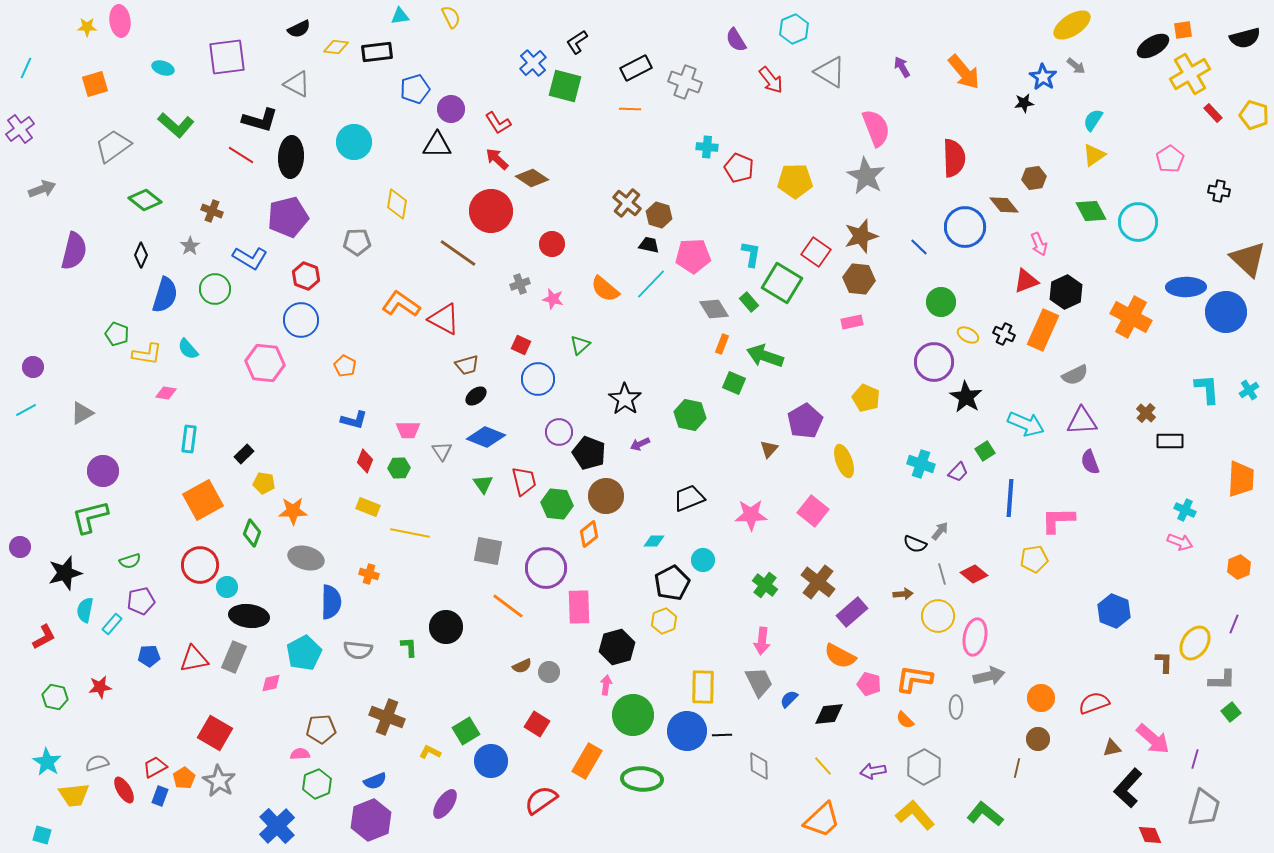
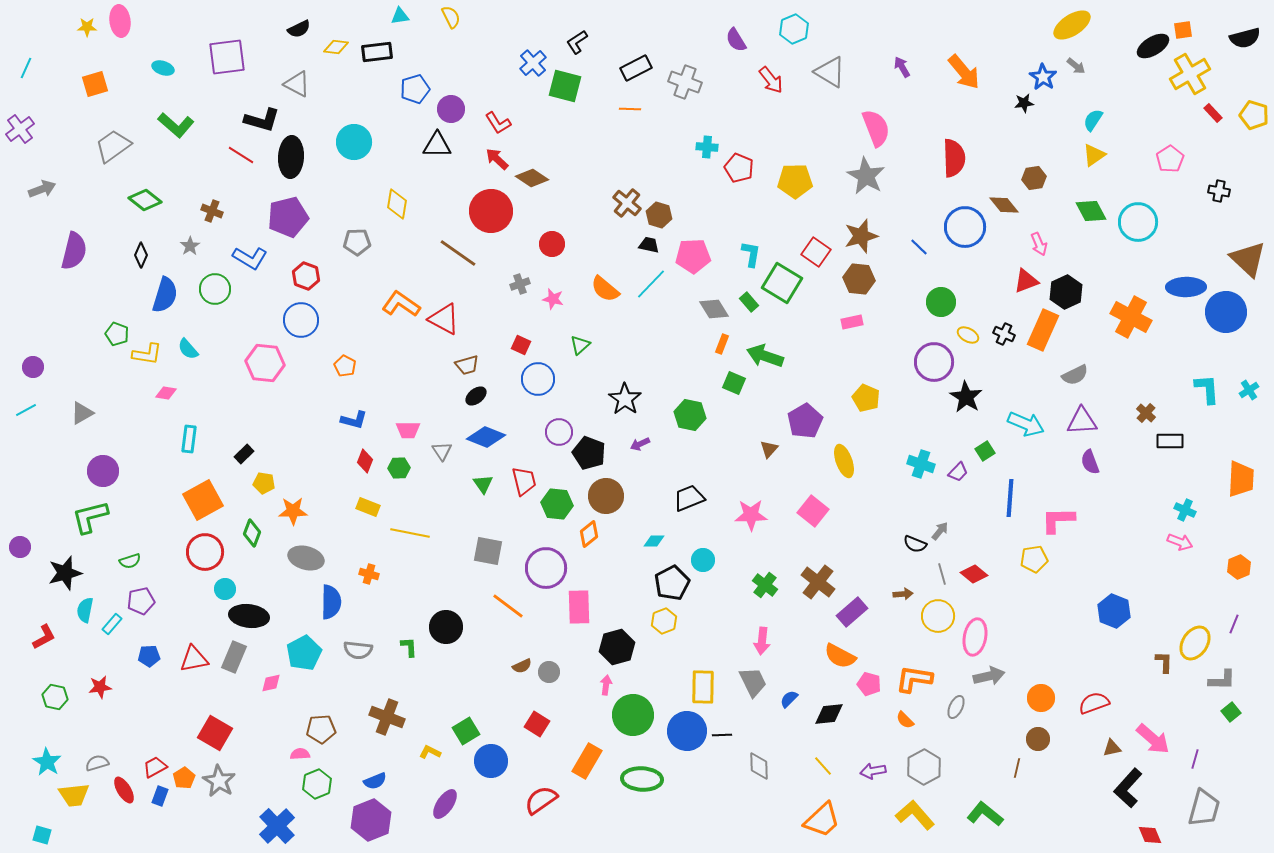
black L-shape at (260, 120): moved 2 px right
red circle at (200, 565): moved 5 px right, 13 px up
cyan circle at (227, 587): moved 2 px left, 2 px down
gray trapezoid at (759, 682): moved 6 px left
gray ellipse at (956, 707): rotated 25 degrees clockwise
